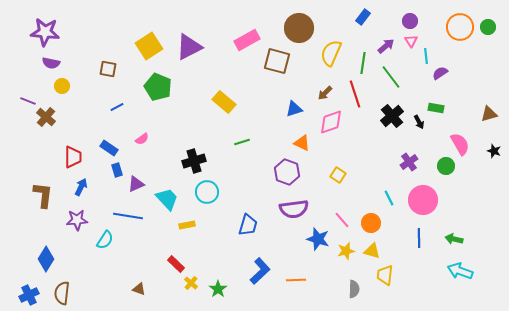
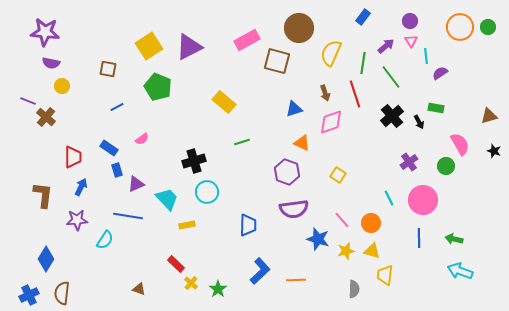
brown arrow at (325, 93): rotated 63 degrees counterclockwise
brown triangle at (489, 114): moved 2 px down
blue trapezoid at (248, 225): rotated 15 degrees counterclockwise
